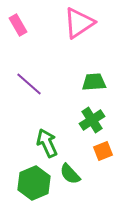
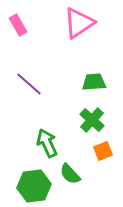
green cross: rotated 15 degrees counterclockwise
green hexagon: moved 3 px down; rotated 16 degrees clockwise
